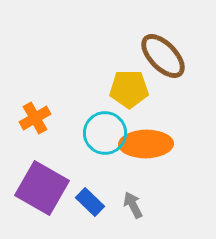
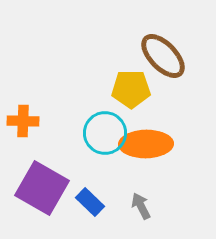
yellow pentagon: moved 2 px right
orange cross: moved 12 px left, 3 px down; rotated 32 degrees clockwise
gray arrow: moved 8 px right, 1 px down
